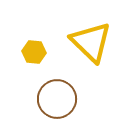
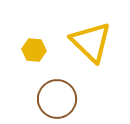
yellow hexagon: moved 2 px up
